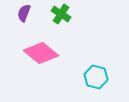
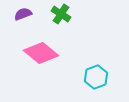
purple semicircle: moved 1 px left, 1 px down; rotated 48 degrees clockwise
cyan hexagon: rotated 25 degrees clockwise
